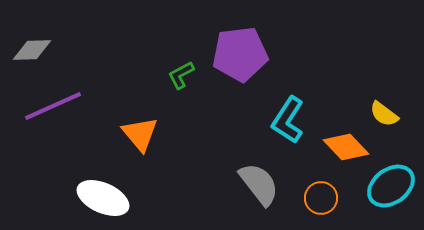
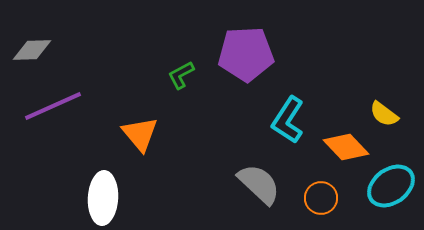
purple pentagon: moved 6 px right; rotated 4 degrees clockwise
gray semicircle: rotated 9 degrees counterclockwise
white ellipse: rotated 69 degrees clockwise
